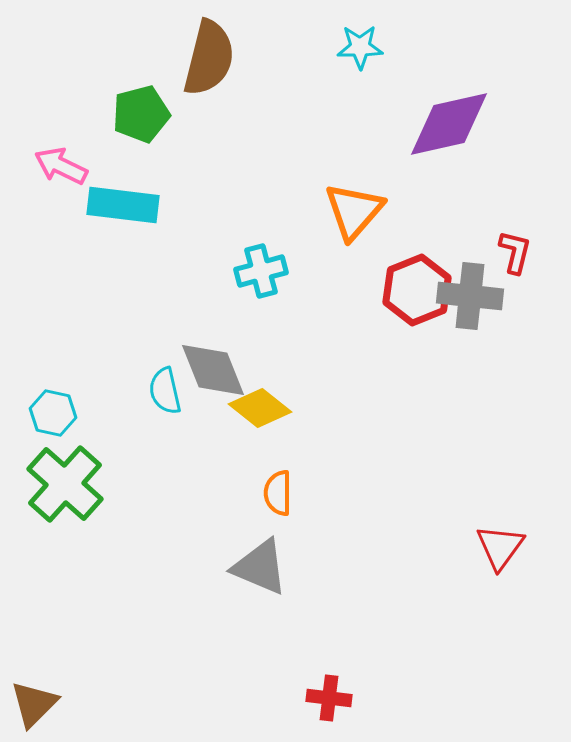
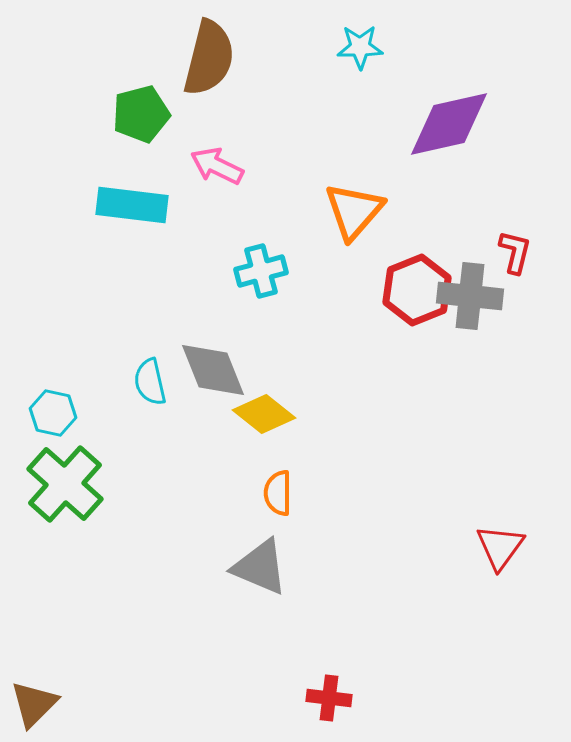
pink arrow: moved 156 px right
cyan rectangle: moved 9 px right
cyan semicircle: moved 15 px left, 9 px up
yellow diamond: moved 4 px right, 6 px down
